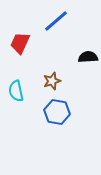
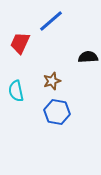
blue line: moved 5 px left
